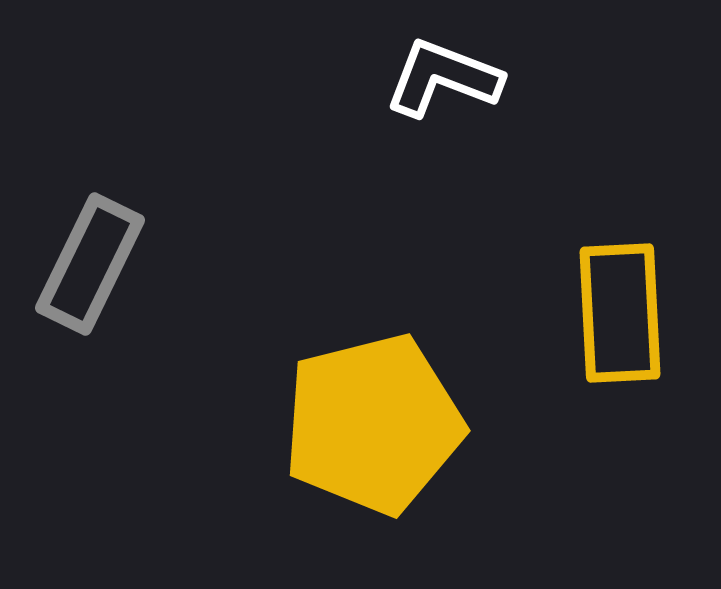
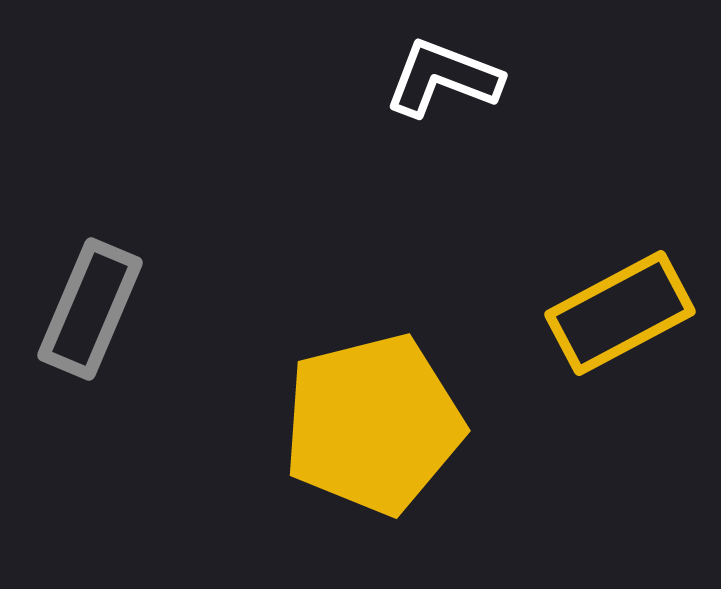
gray rectangle: moved 45 px down; rotated 3 degrees counterclockwise
yellow rectangle: rotated 65 degrees clockwise
